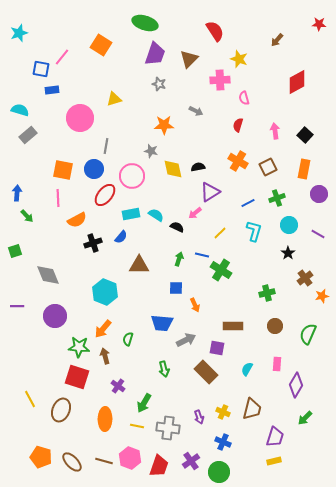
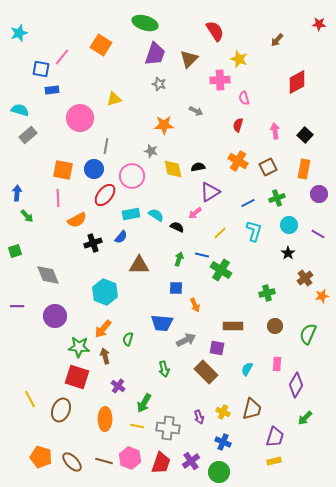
red trapezoid at (159, 466): moved 2 px right, 3 px up
